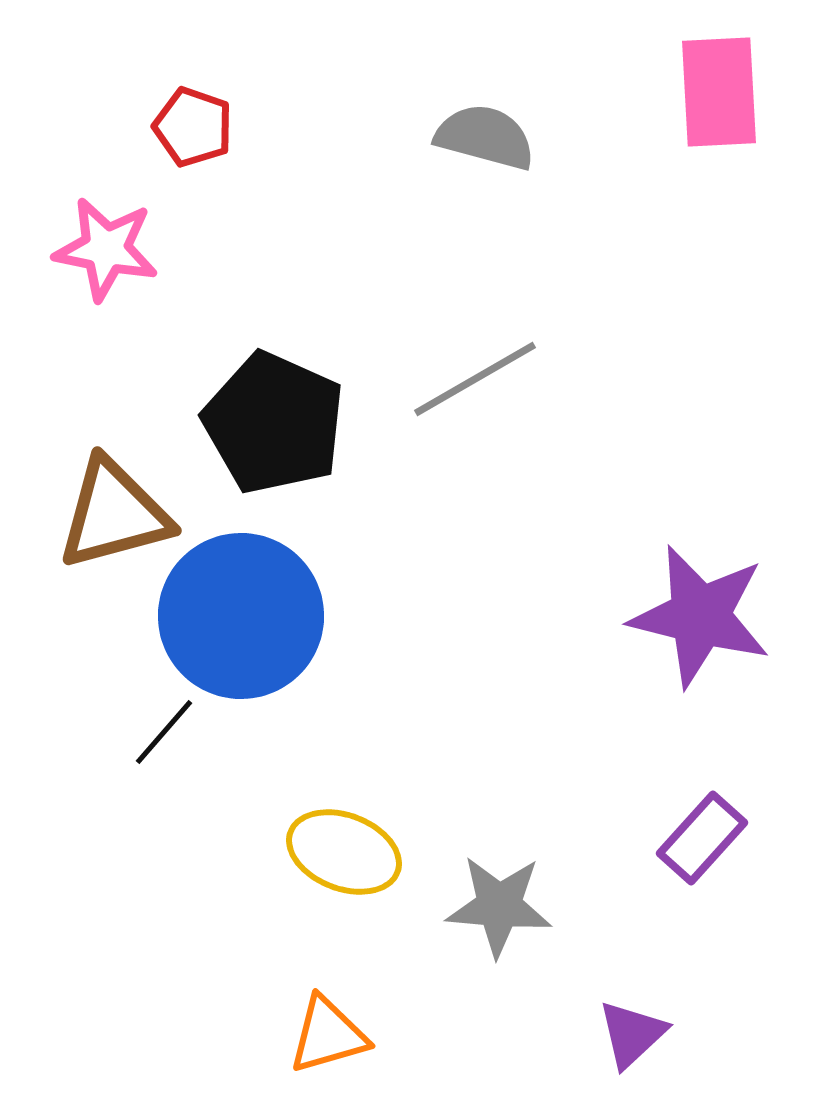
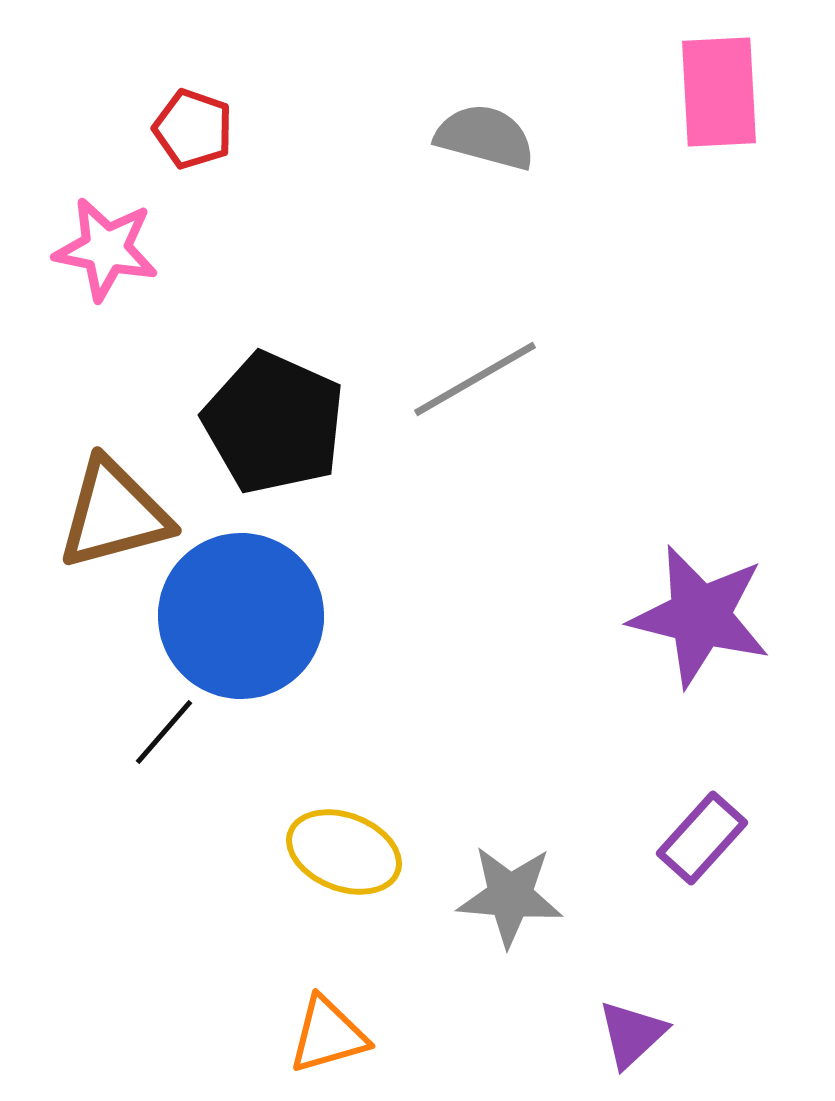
red pentagon: moved 2 px down
gray star: moved 11 px right, 10 px up
